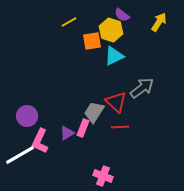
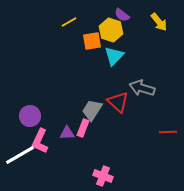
yellow arrow: rotated 108 degrees clockwise
cyan triangle: rotated 20 degrees counterclockwise
gray arrow: rotated 125 degrees counterclockwise
red triangle: moved 2 px right
gray trapezoid: moved 2 px left, 2 px up
purple circle: moved 3 px right
red line: moved 48 px right, 5 px down
purple triangle: rotated 28 degrees clockwise
